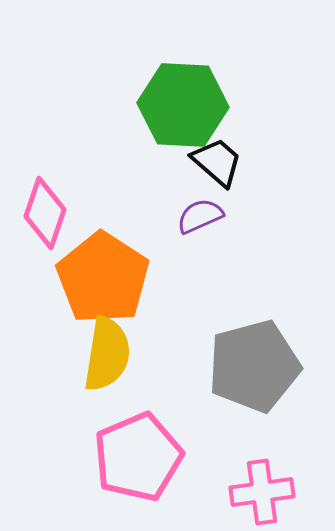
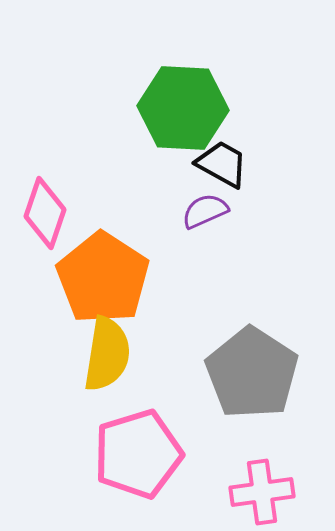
green hexagon: moved 3 px down
black trapezoid: moved 5 px right, 2 px down; rotated 12 degrees counterclockwise
purple semicircle: moved 5 px right, 5 px up
gray pentagon: moved 2 px left, 7 px down; rotated 24 degrees counterclockwise
pink pentagon: moved 3 px up; rotated 6 degrees clockwise
